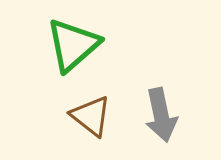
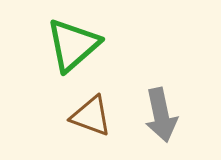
brown triangle: rotated 18 degrees counterclockwise
